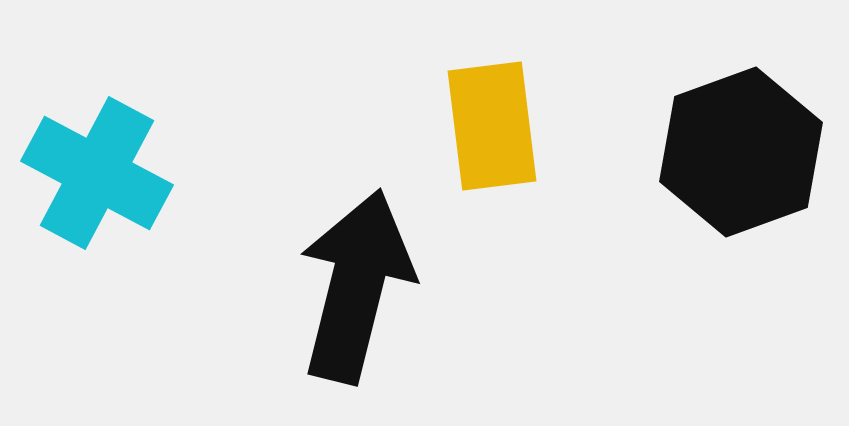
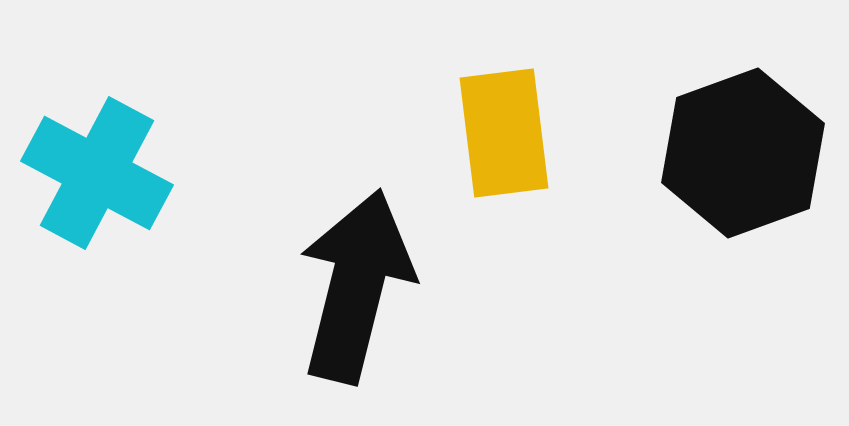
yellow rectangle: moved 12 px right, 7 px down
black hexagon: moved 2 px right, 1 px down
